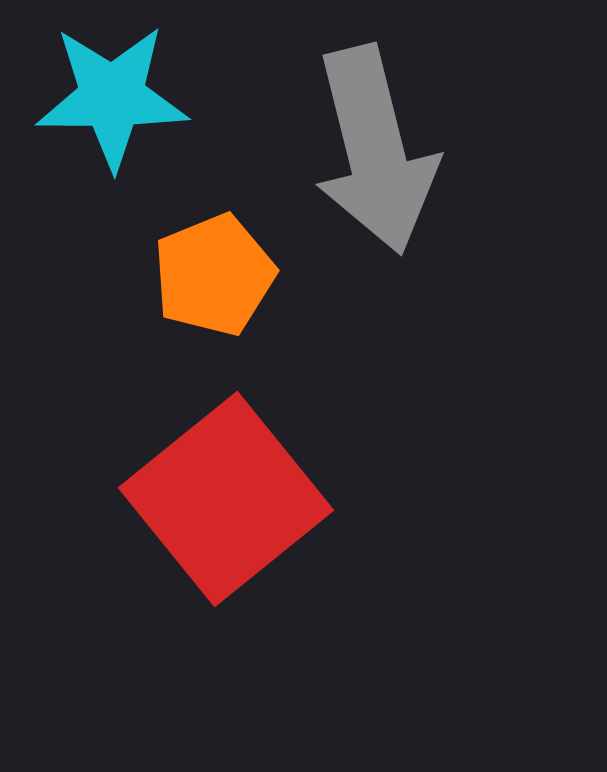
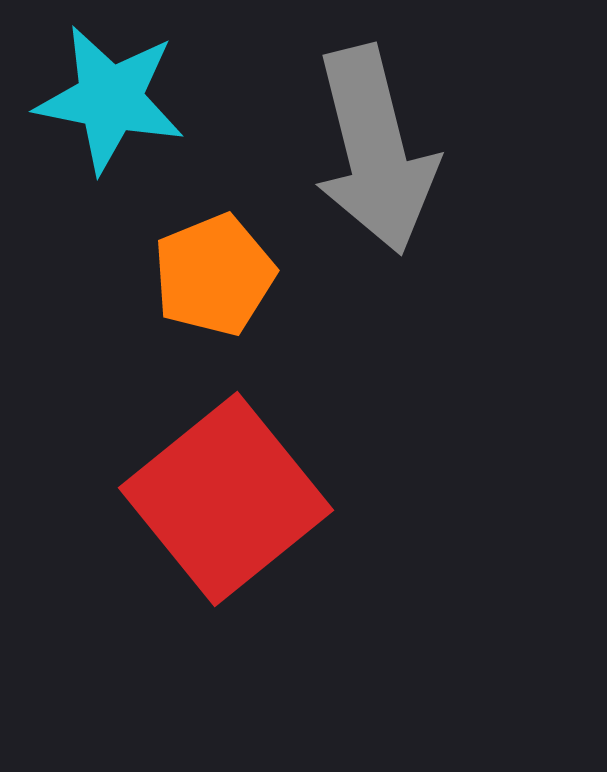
cyan star: moved 2 px left, 2 px down; rotated 11 degrees clockwise
